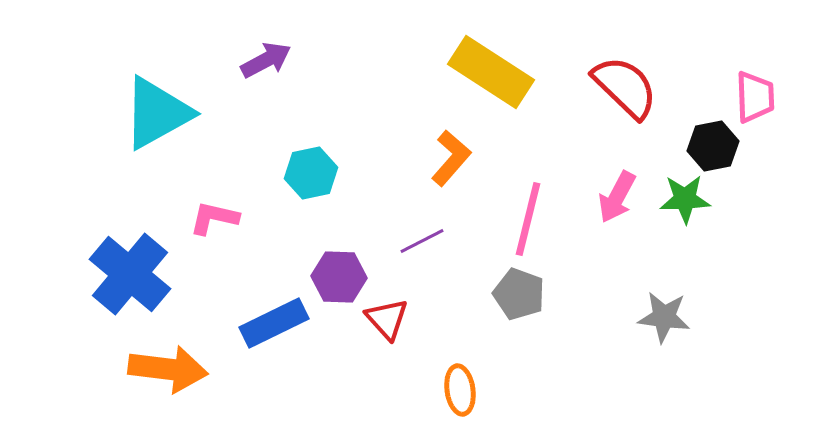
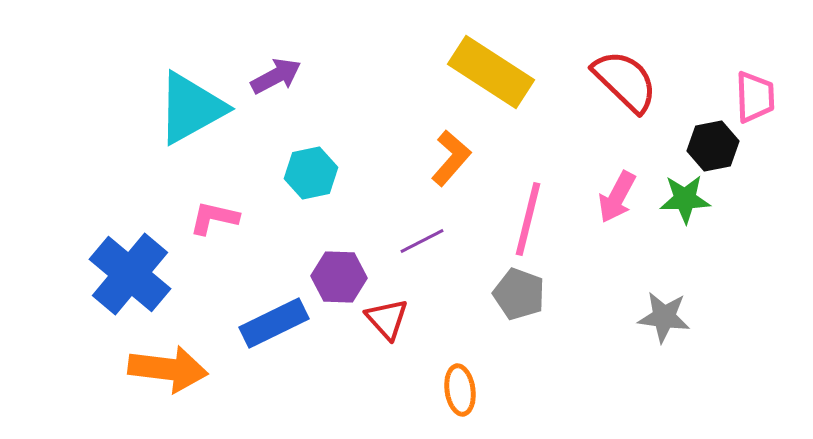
purple arrow: moved 10 px right, 16 px down
red semicircle: moved 6 px up
cyan triangle: moved 34 px right, 5 px up
